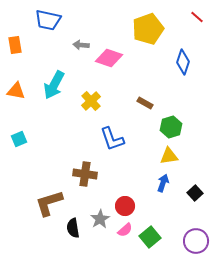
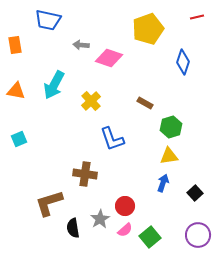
red line: rotated 56 degrees counterclockwise
purple circle: moved 2 px right, 6 px up
